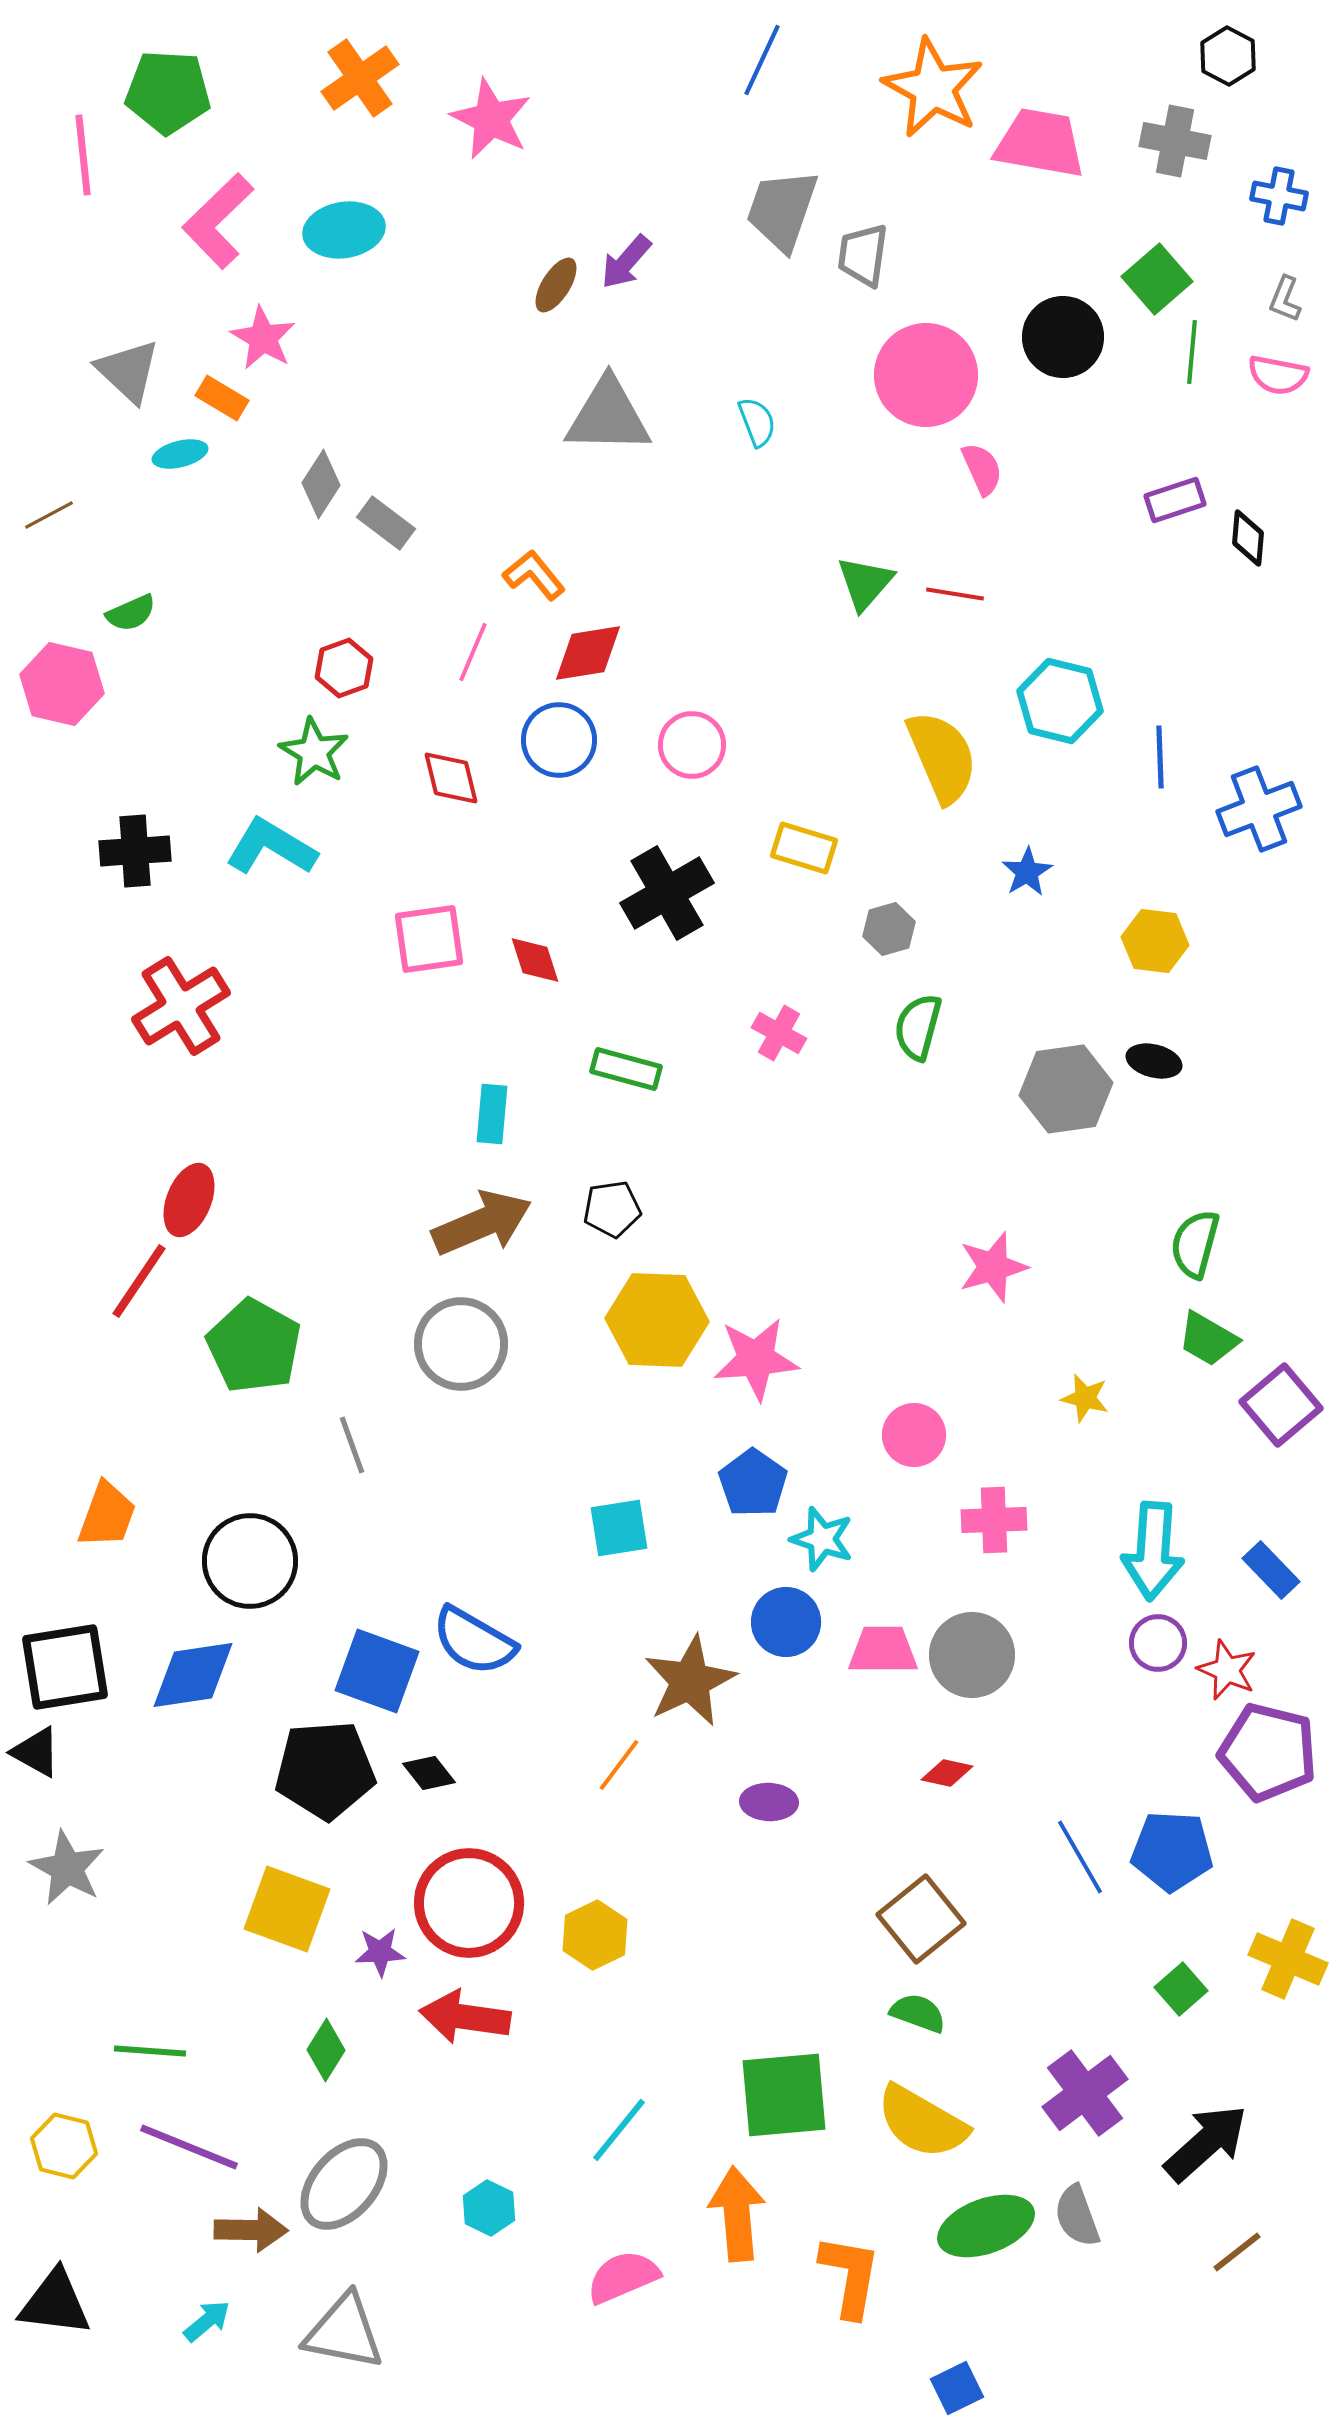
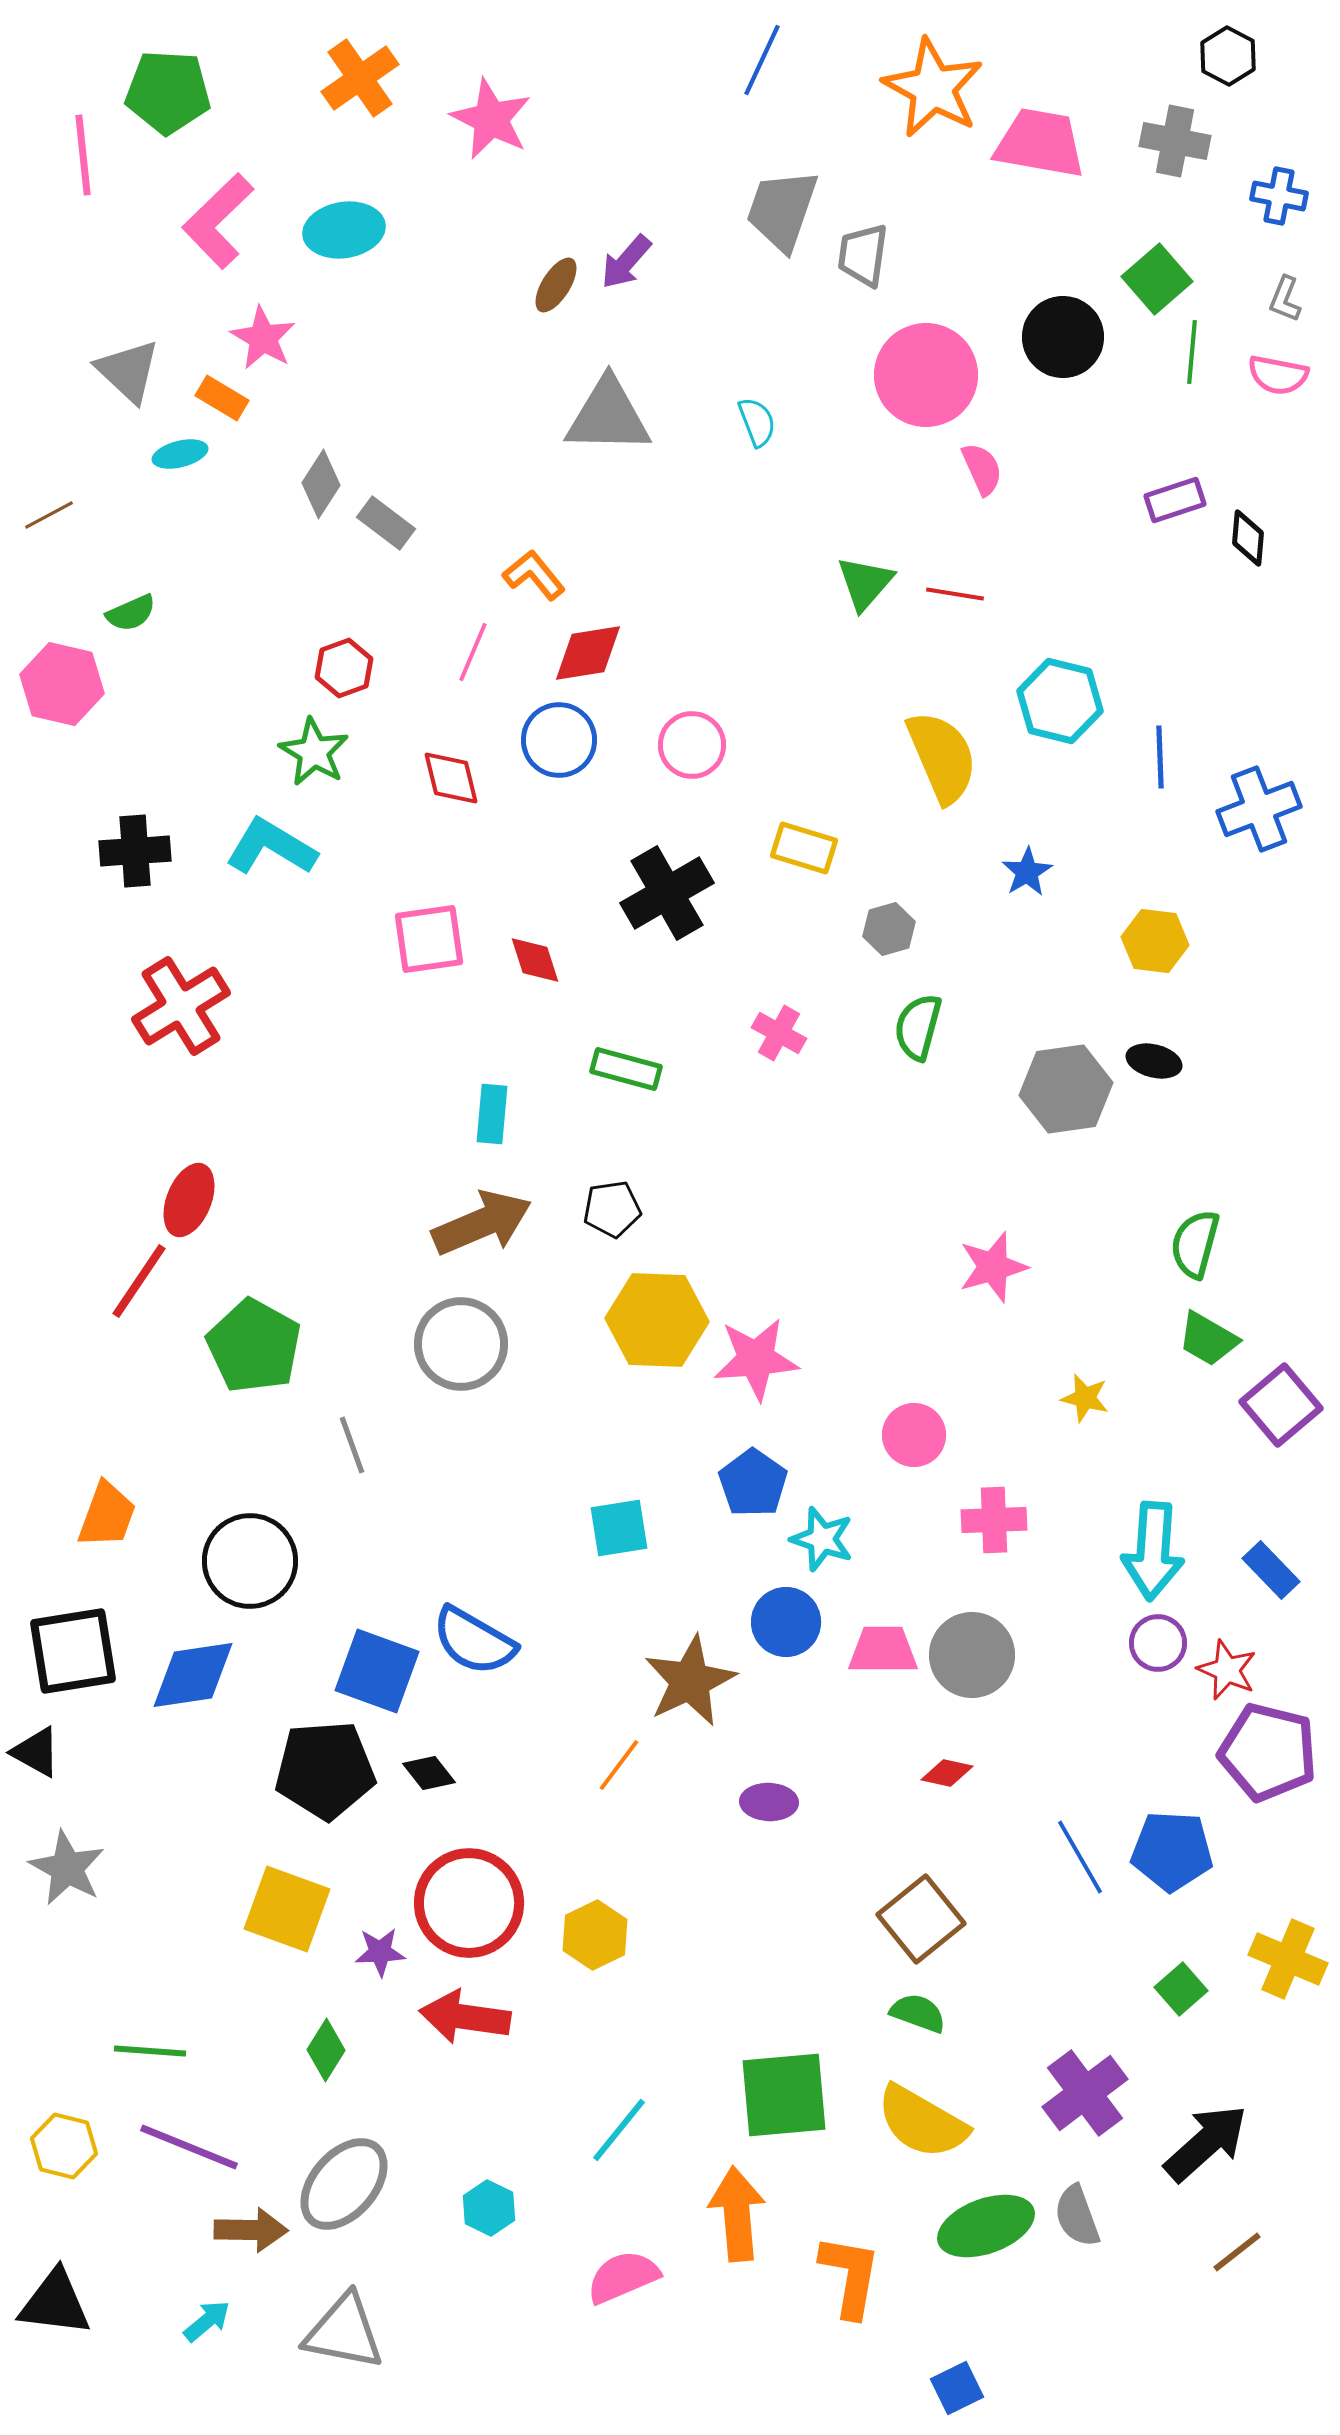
black square at (65, 1667): moved 8 px right, 16 px up
